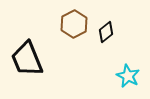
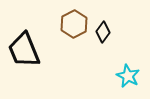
black diamond: moved 3 px left; rotated 15 degrees counterclockwise
black trapezoid: moved 3 px left, 9 px up
